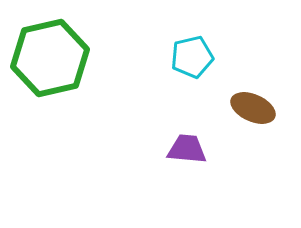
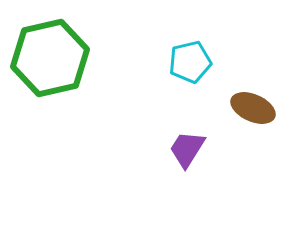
cyan pentagon: moved 2 px left, 5 px down
purple trapezoid: rotated 63 degrees counterclockwise
